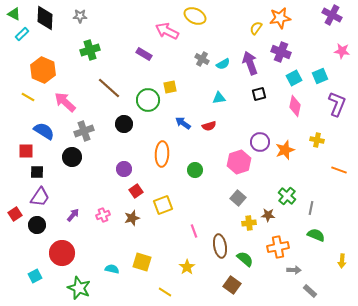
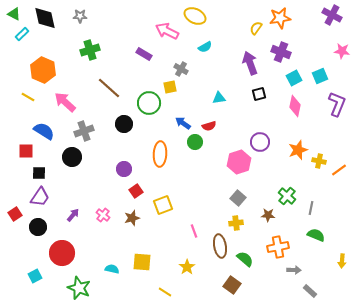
black diamond at (45, 18): rotated 15 degrees counterclockwise
gray cross at (202, 59): moved 21 px left, 10 px down
cyan semicircle at (223, 64): moved 18 px left, 17 px up
green circle at (148, 100): moved 1 px right, 3 px down
yellow cross at (317, 140): moved 2 px right, 21 px down
orange star at (285, 150): moved 13 px right
orange ellipse at (162, 154): moved 2 px left
green circle at (195, 170): moved 28 px up
orange line at (339, 170): rotated 56 degrees counterclockwise
black square at (37, 172): moved 2 px right, 1 px down
pink cross at (103, 215): rotated 32 degrees counterclockwise
yellow cross at (249, 223): moved 13 px left
black circle at (37, 225): moved 1 px right, 2 px down
yellow square at (142, 262): rotated 12 degrees counterclockwise
